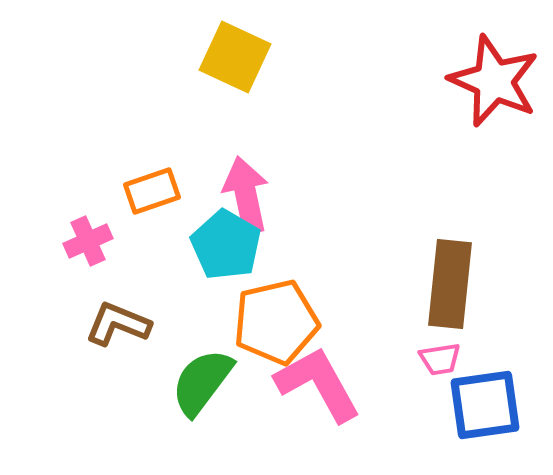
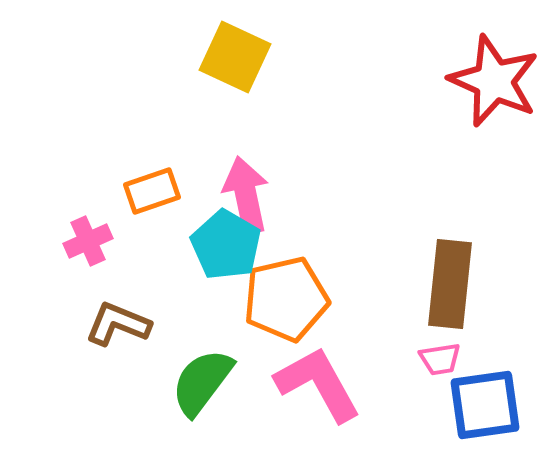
orange pentagon: moved 10 px right, 23 px up
